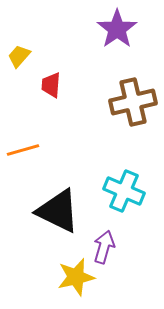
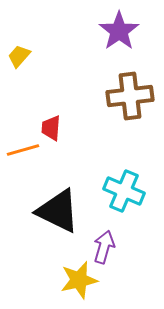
purple star: moved 2 px right, 2 px down
red trapezoid: moved 43 px down
brown cross: moved 3 px left, 6 px up; rotated 6 degrees clockwise
yellow star: moved 3 px right, 3 px down
